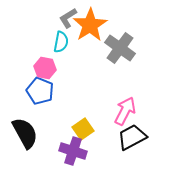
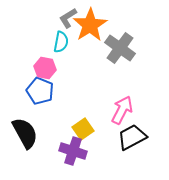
pink arrow: moved 3 px left, 1 px up
